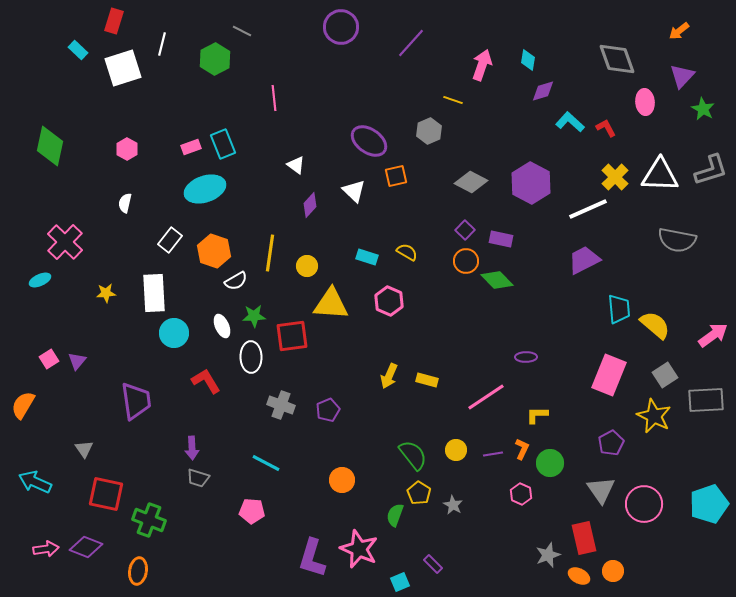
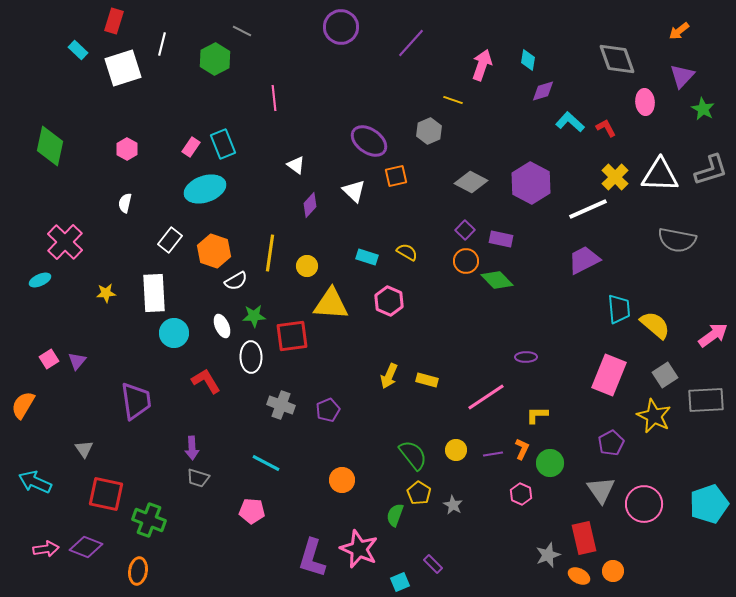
pink rectangle at (191, 147): rotated 36 degrees counterclockwise
